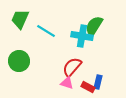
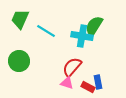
blue rectangle: rotated 24 degrees counterclockwise
